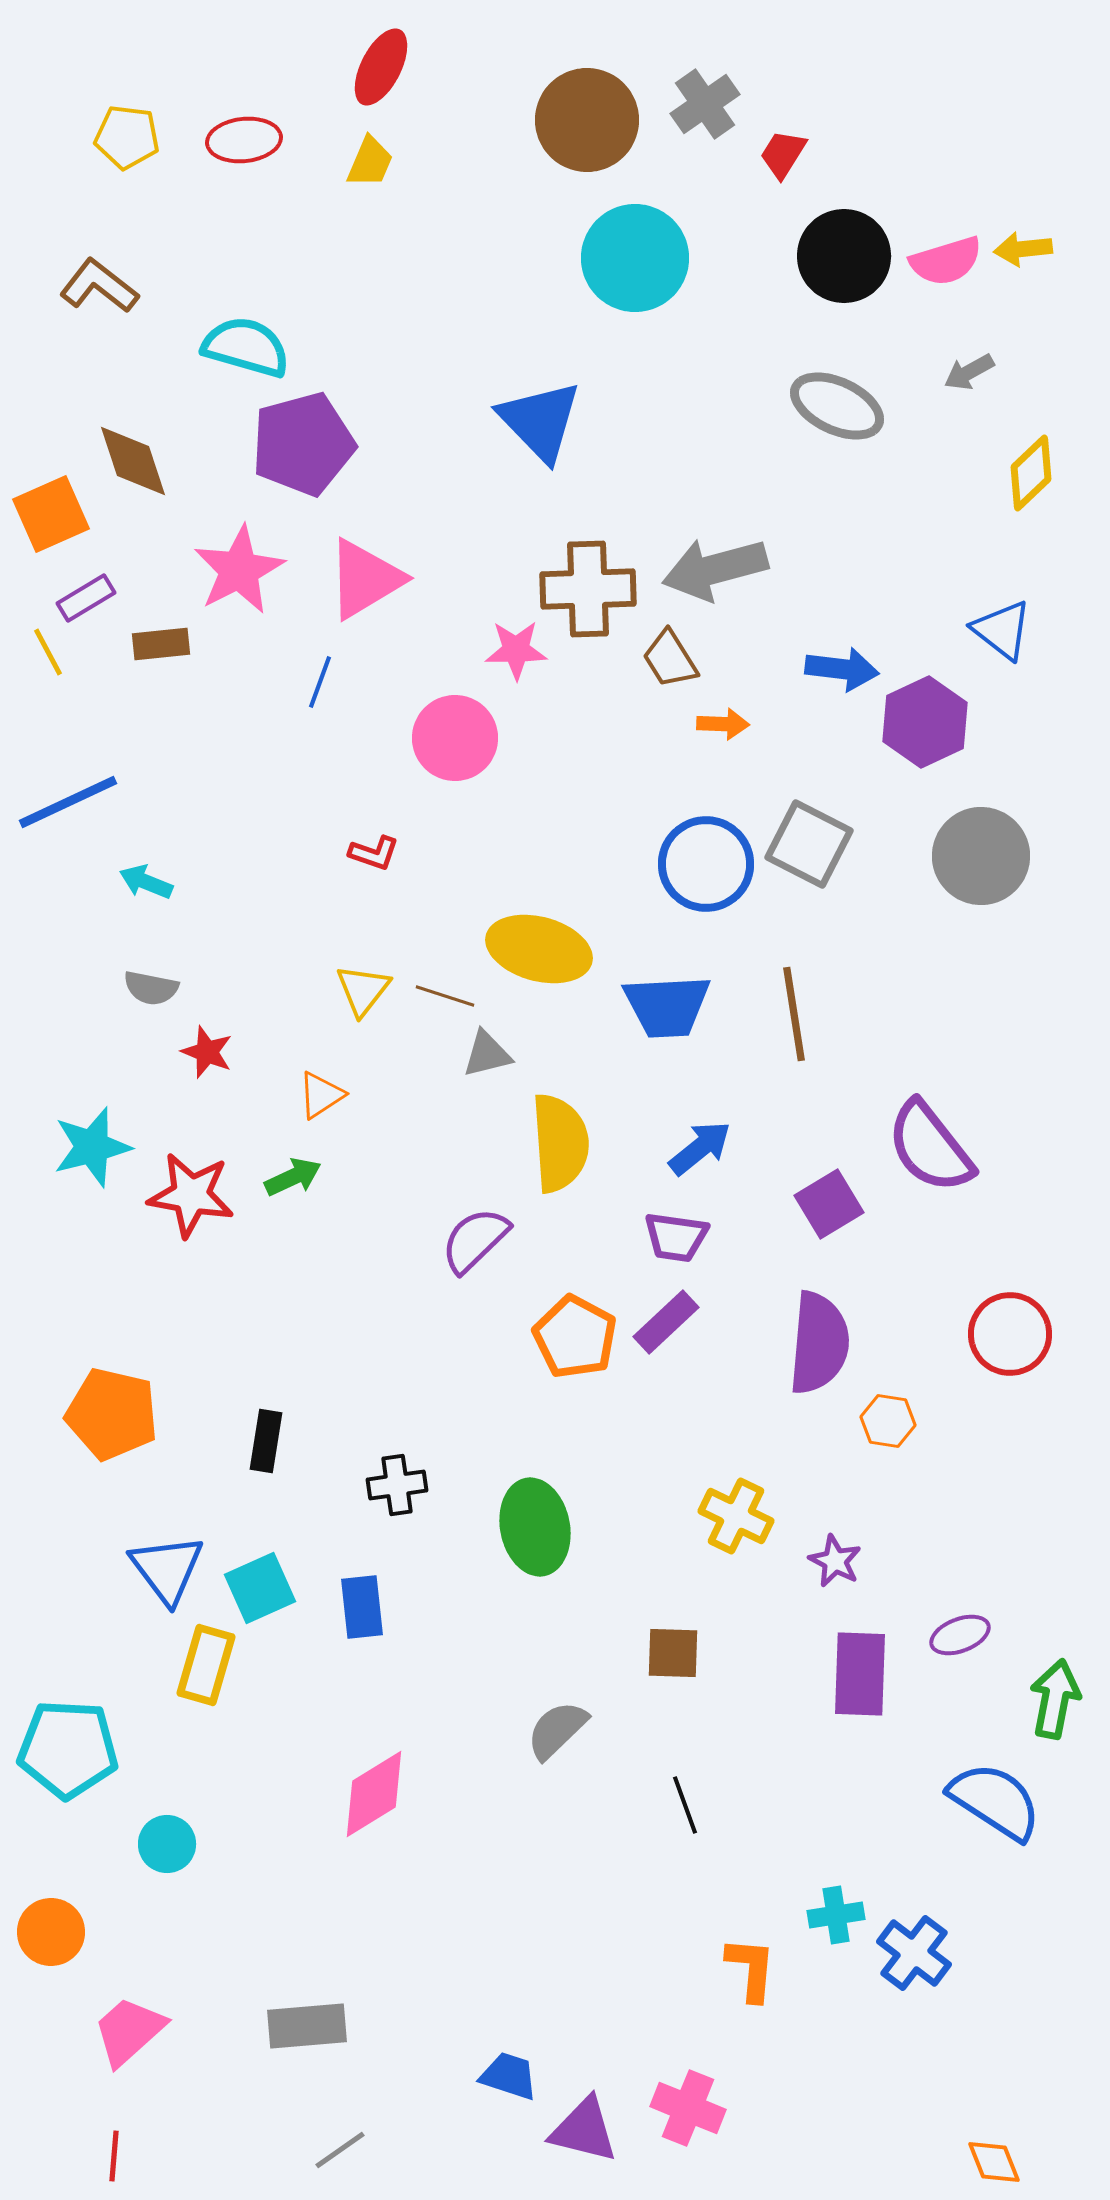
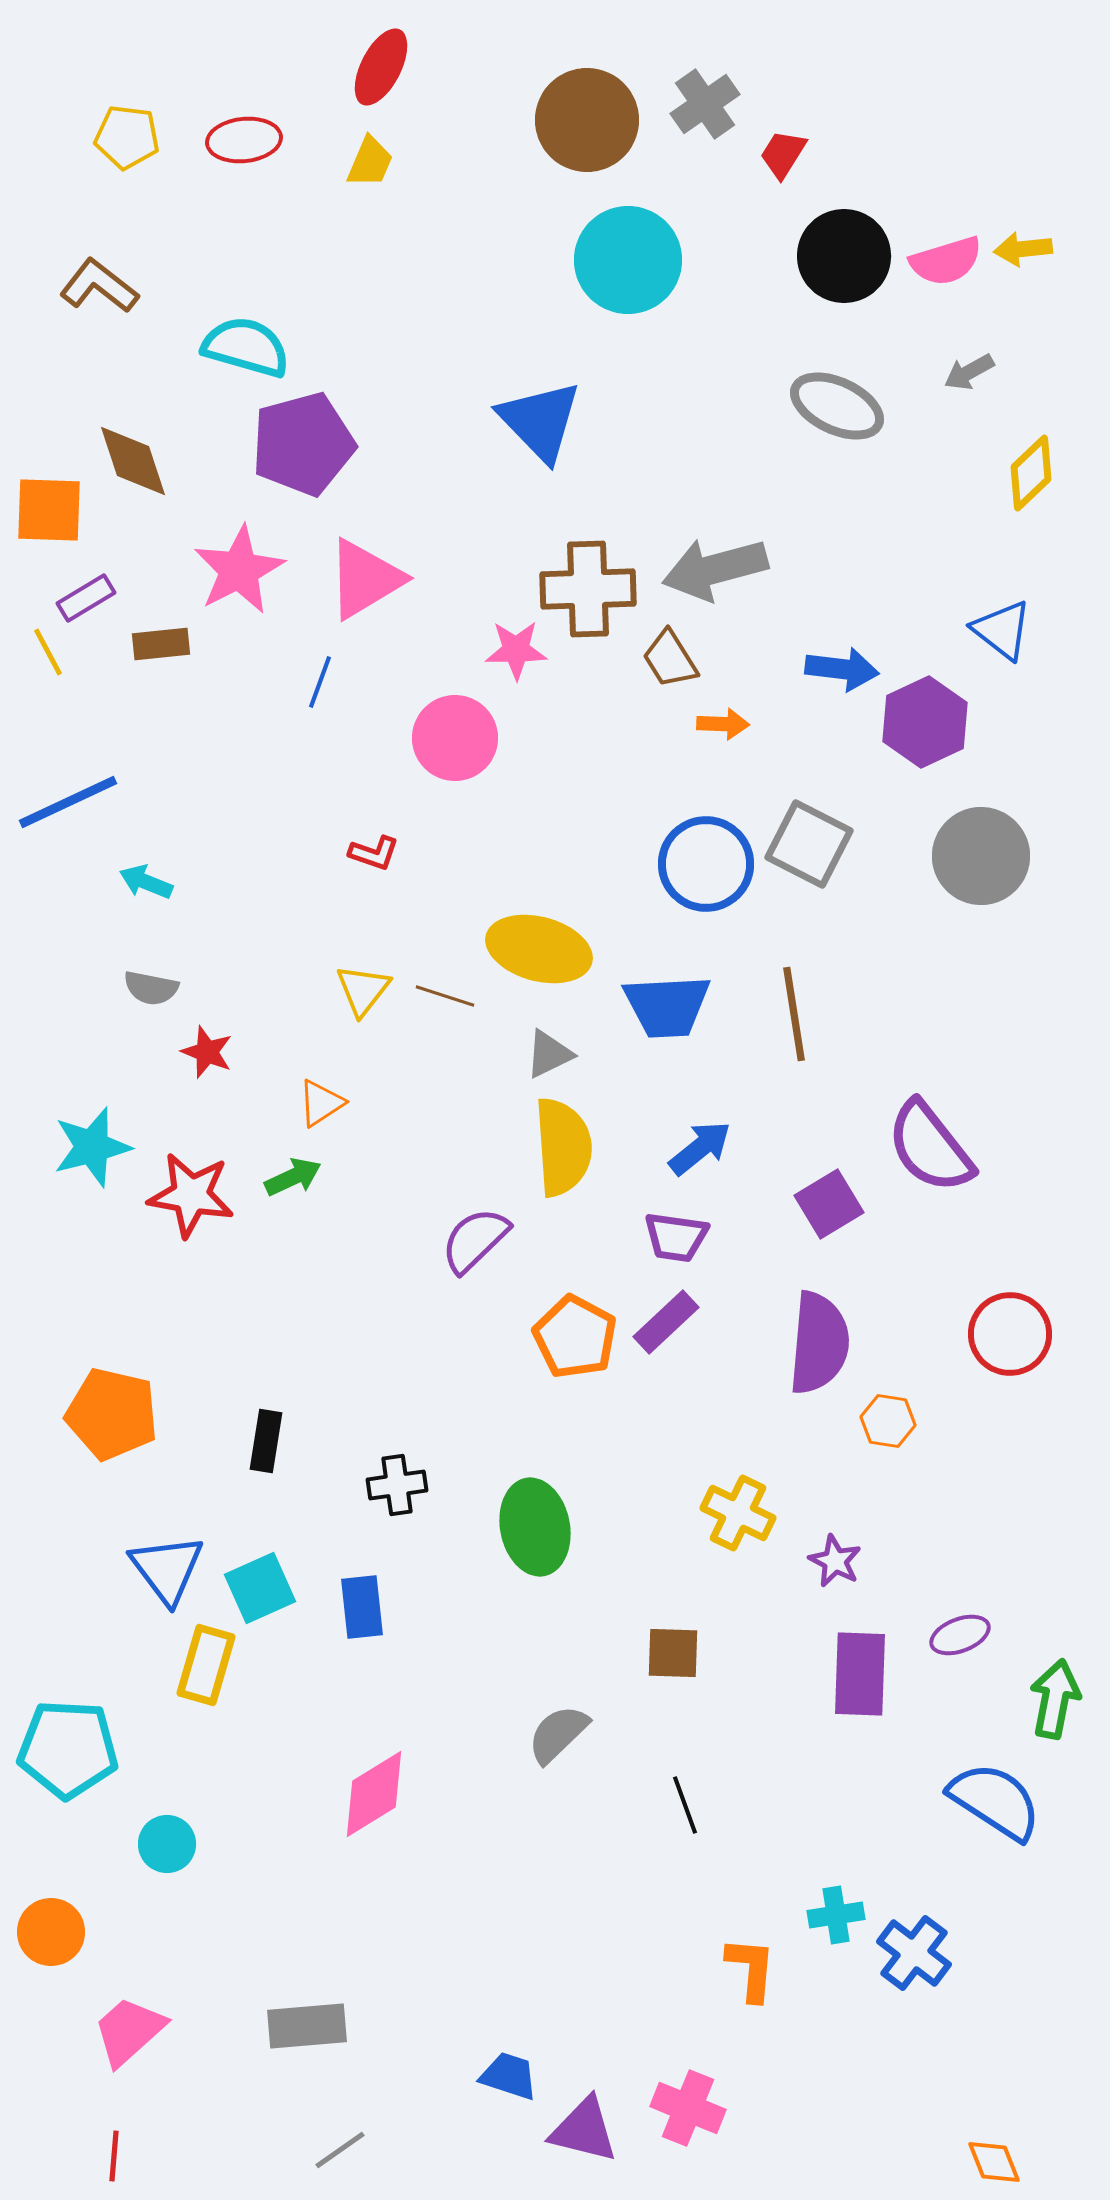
cyan circle at (635, 258): moved 7 px left, 2 px down
orange square at (51, 514): moved 2 px left, 4 px up; rotated 26 degrees clockwise
gray triangle at (487, 1054): moved 62 px right; rotated 12 degrees counterclockwise
orange triangle at (321, 1095): moved 8 px down
yellow semicircle at (560, 1143): moved 3 px right, 4 px down
yellow cross at (736, 1516): moved 2 px right, 3 px up
gray semicircle at (557, 1730): moved 1 px right, 4 px down
